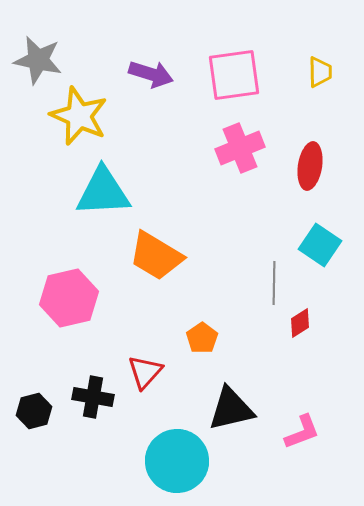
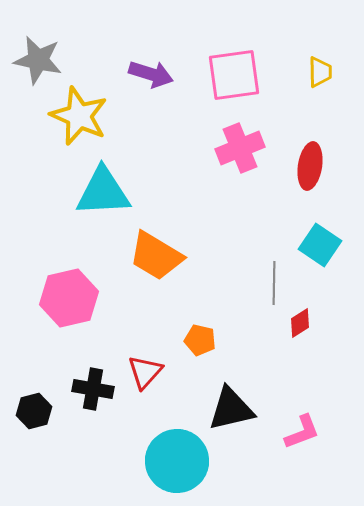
orange pentagon: moved 2 px left, 2 px down; rotated 24 degrees counterclockwise
black cross: moved 8 px up
